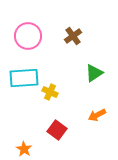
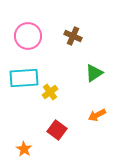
brown cross: rotated 30 degrees counterclockwise
yellow cross: rotated 28 degrees clockwise
